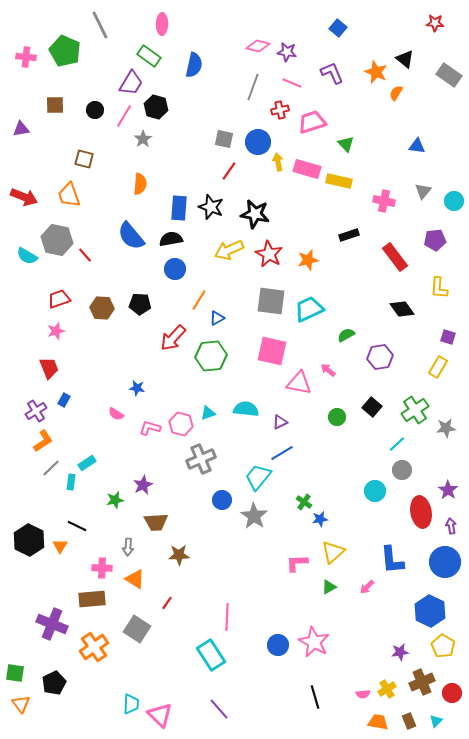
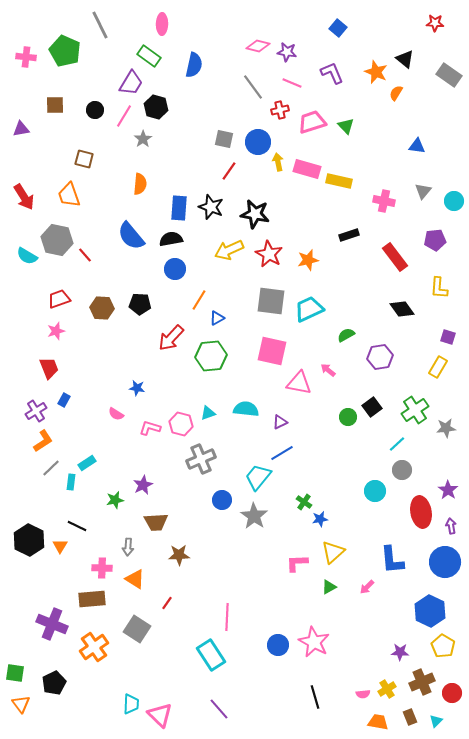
gray line at (253, 87): rotated 56 degrees counterclockwise
green triangle at (346, 144): moved 18 px up
red arrow at (24, 197): rotated 36 degrees clockwise
red arrow at (173, 338): moved 2 px left
black square at (372, 407): rotated 12 degrees clockwise
green circle at (337, 417): moved 11 px right
purple star at (400, 652): rotated 12 degrees clockwise
brown rectangle at (409, 721): moved 1 px right, 4 px up
